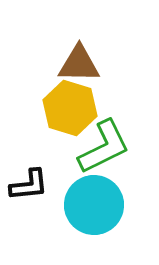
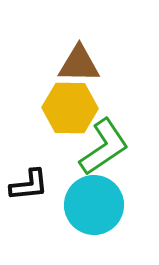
yellow hexagon: rotated 16 degrees counterclockwise
green L-shape: rotated 8 degrees counterclockwise
